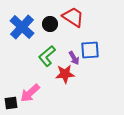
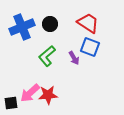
red trapezoid: moved 15 px right, 6 px down
blue cross: rotated 25 degrees clockwise
blue square: moved 3 px up; rotated 24 degrees clockwise
red star: moved 17 px left, 21 px down
